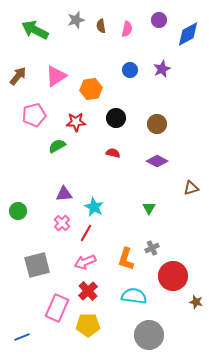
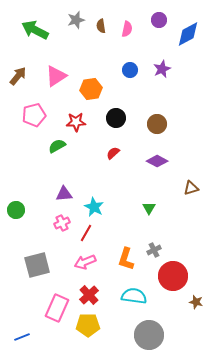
red semicircle: rotated 56 degrees counterclockwise
green circle: moved 2 px left, 1 px up
pink cross: rotated 21 degrees clockwise
gray cross: moved 2 px right, 2 px down
red cross: moved 1 px right, 4 px down
